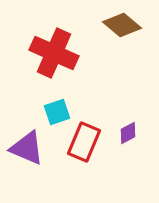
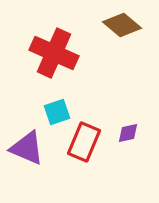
purple diamond: rotated 15 degrees clockwise
